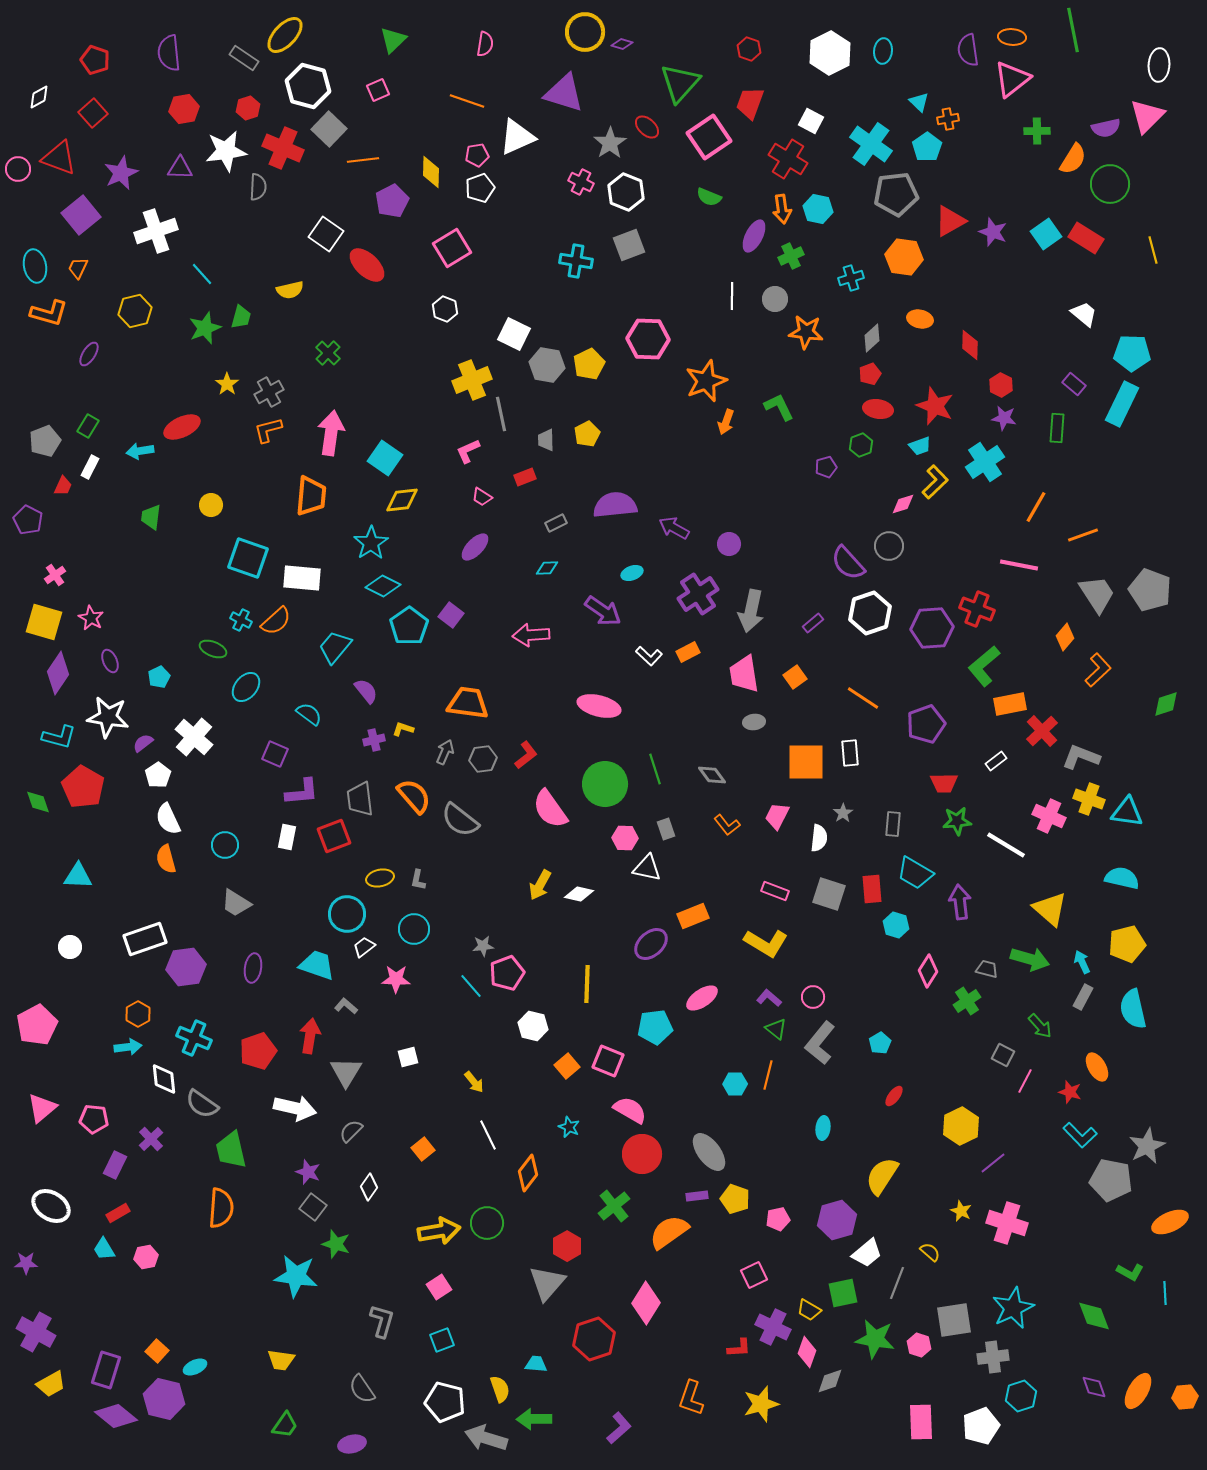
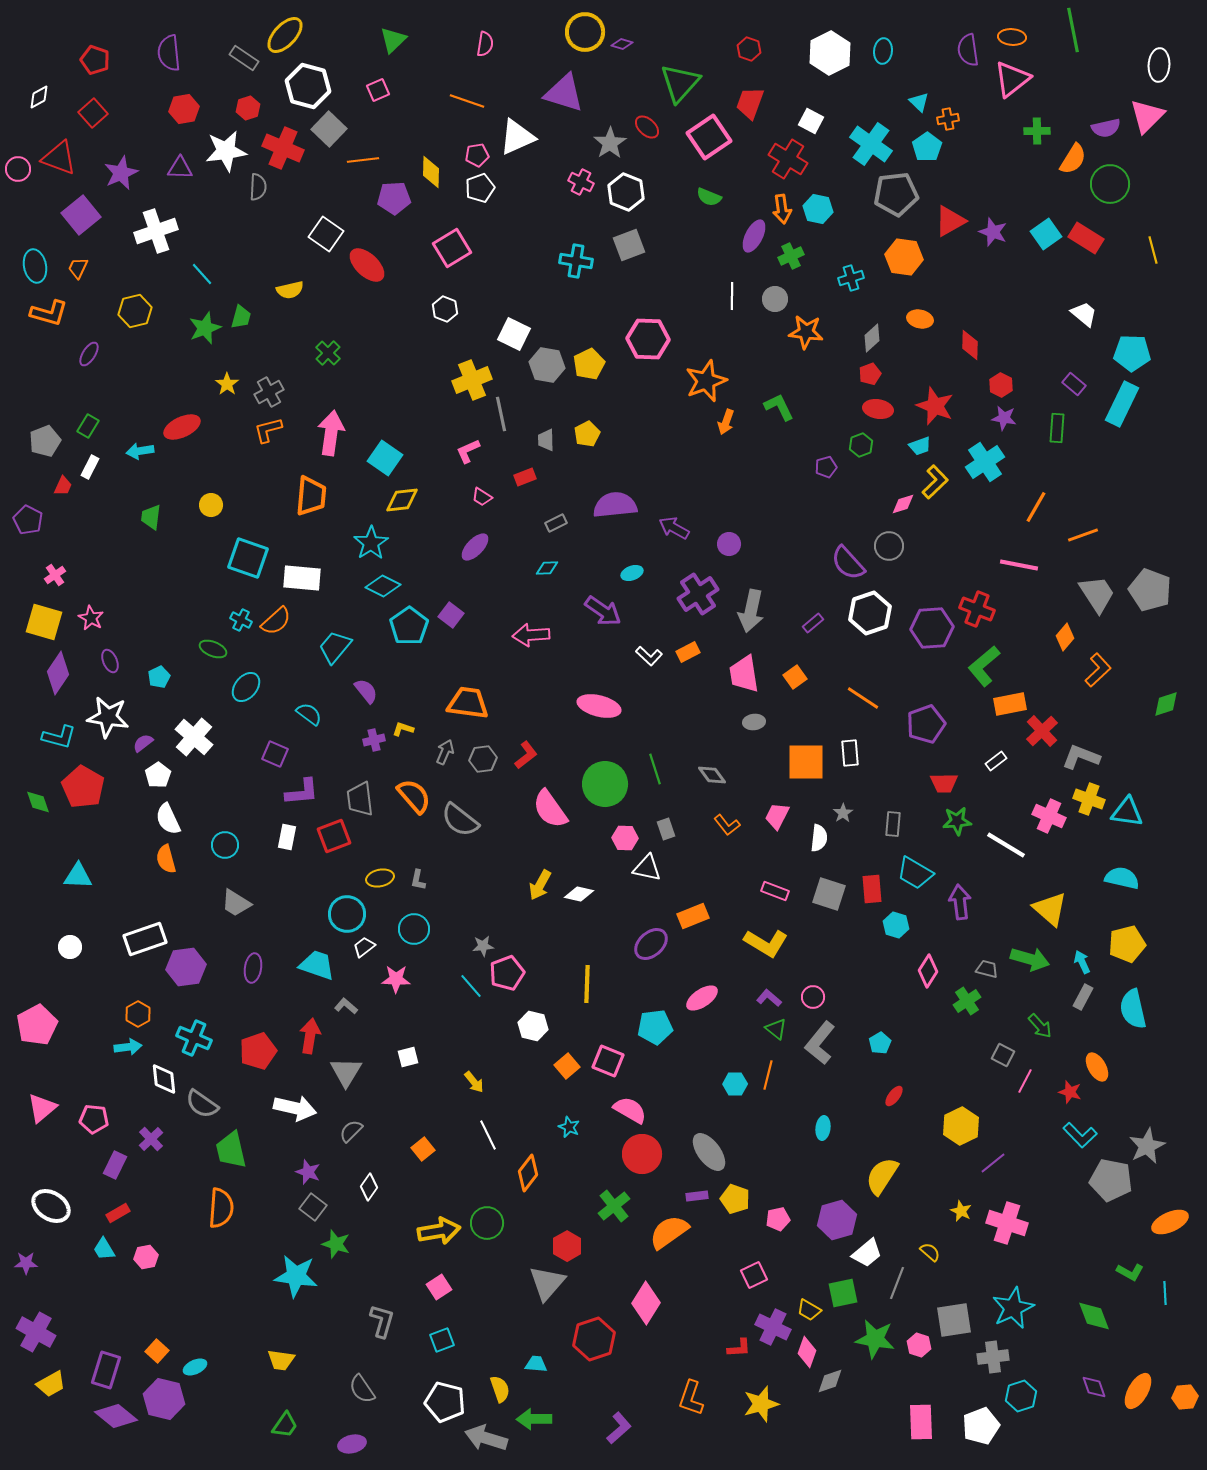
purple pentagon at (392, 201): moved 2 px right, 3 px up; rotated 24 degrees clockwise
